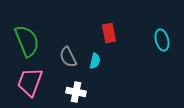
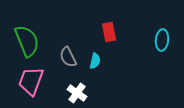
red rectangle: moved 1 px up
cyan ellipse: rotated 20 degrees clockwise
pink trapezoid: moved 1 px right, 1 px up
white cross: moved 1 px right, 1 px down; rotated 24 degrees clockwise
